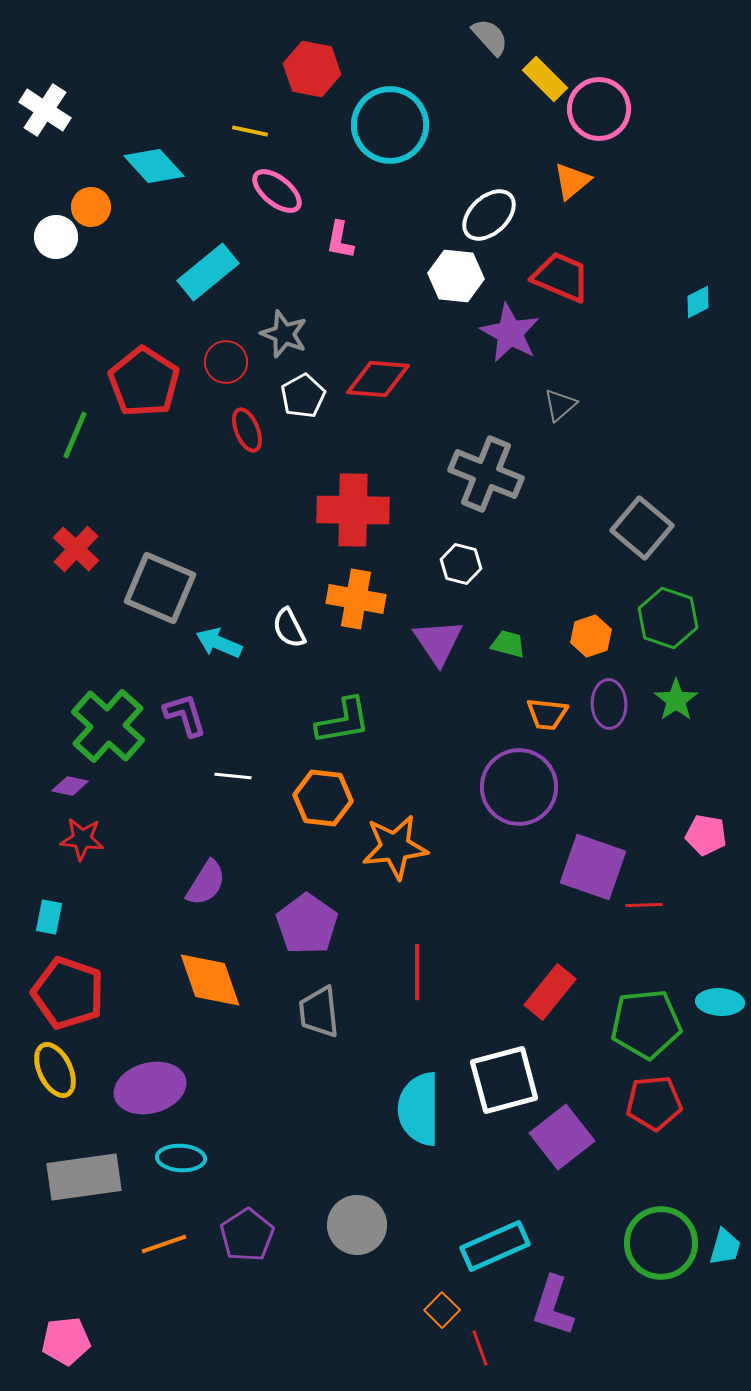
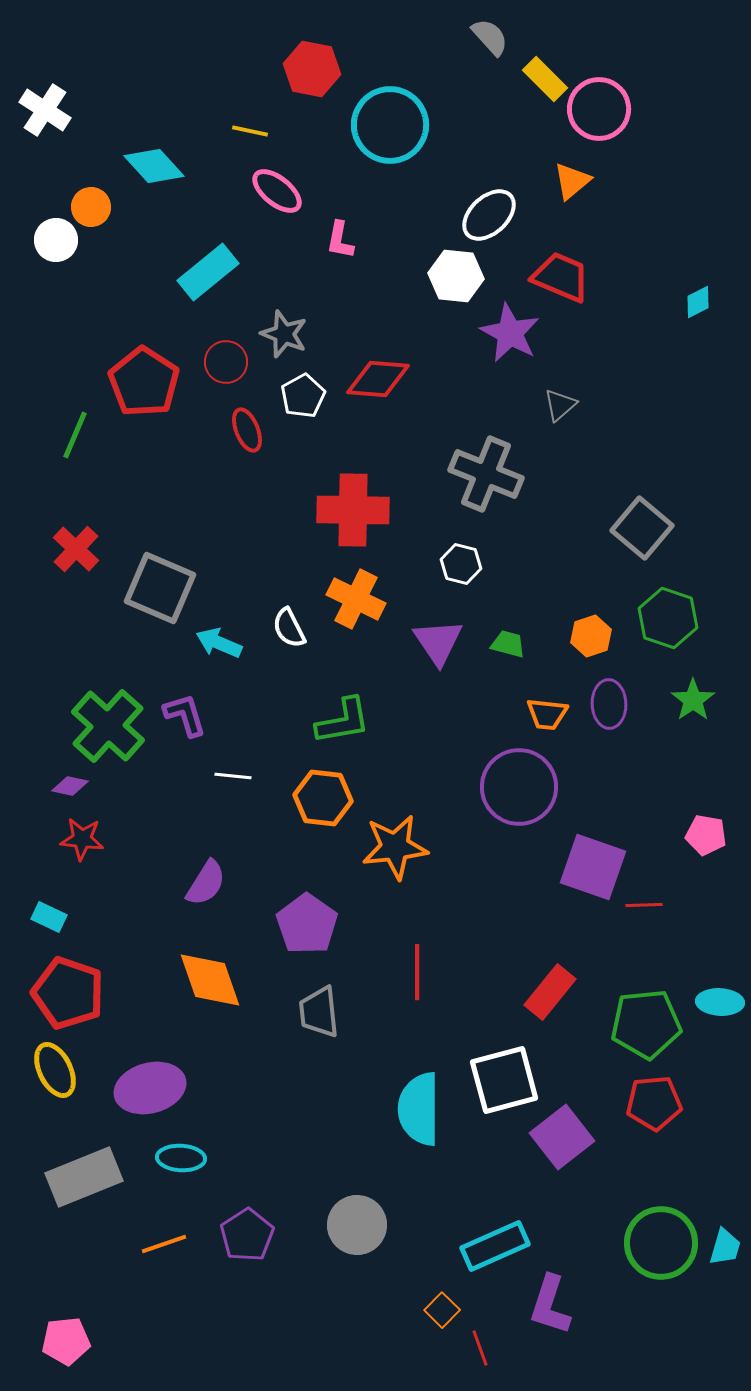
white circle at (56, 237): moved 3 px down
orange cross at (356, 599): rotated 16 degrees clockwise
green star at (676, 700): moved 17 px right
cyan rectangle at (49, 917): rotated 76 degrees counterclockwise
gray rectangle at (84, 1177): rotated 14 degrees counterclockwise
purple L-shape at (553, 1306): moved 3 px left, 1 px up
